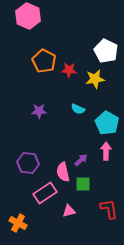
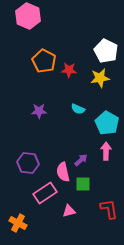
yellow star: moved 5 px right, 1 px up
